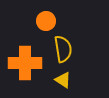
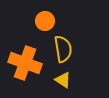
orange circle: moved 1 px left
orange cross: rotated 20 degrees clockwise
